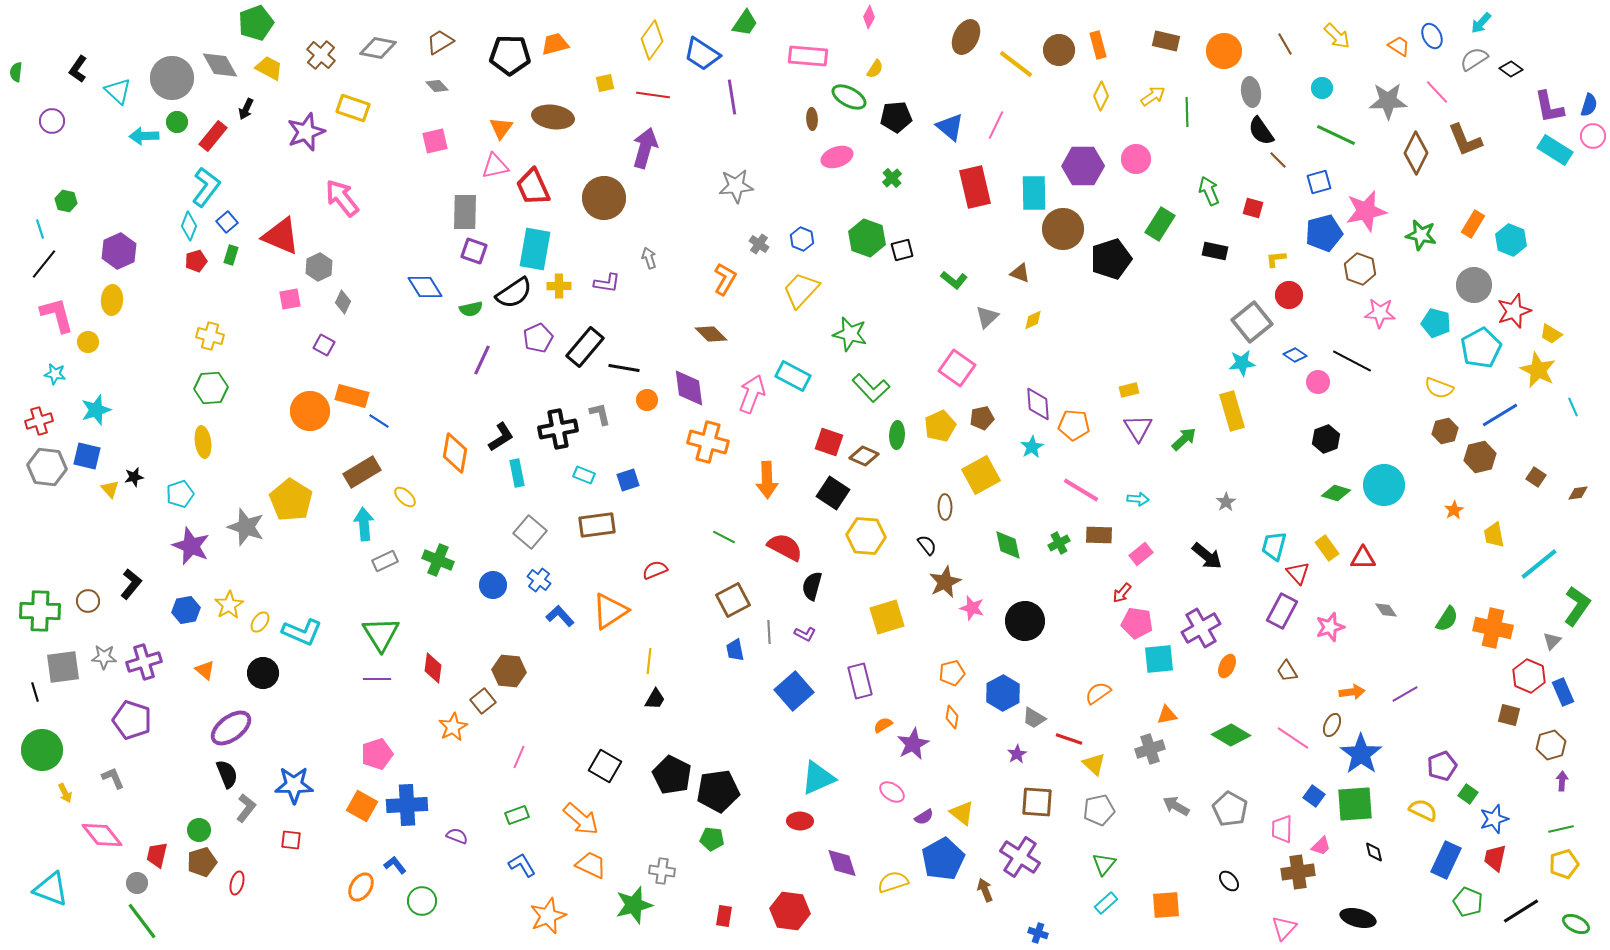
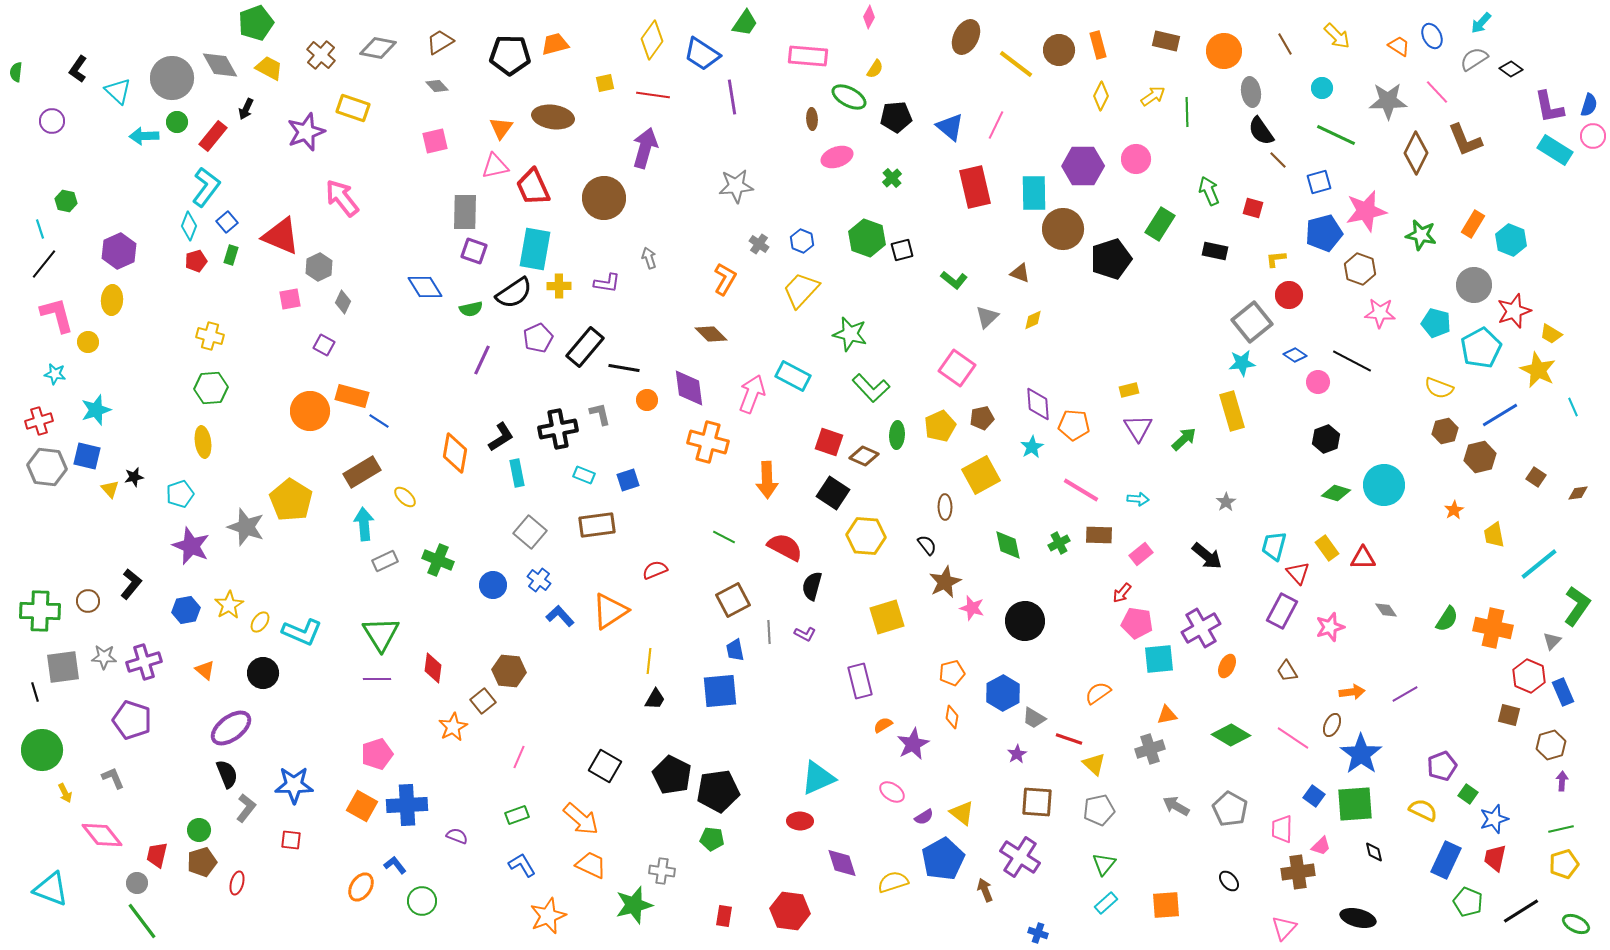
blue hexagon at (802, 239): moved 2 px down
blue square at (794, 691): moved 74 px left; rotated 36 degrees clockwise
